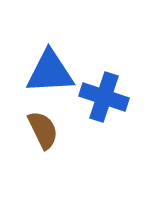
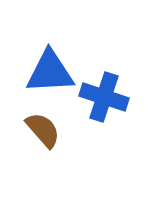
brown semicircle: rotated 15 degrees counterclockwise
